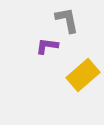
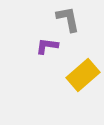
gray L-shape: moved 1 px right, 1 px up
